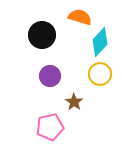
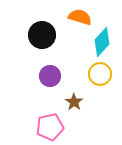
cyan diamond: moved 2 px right
